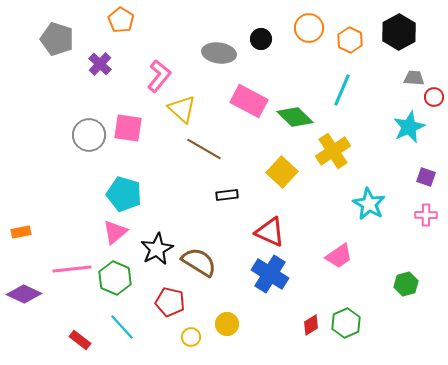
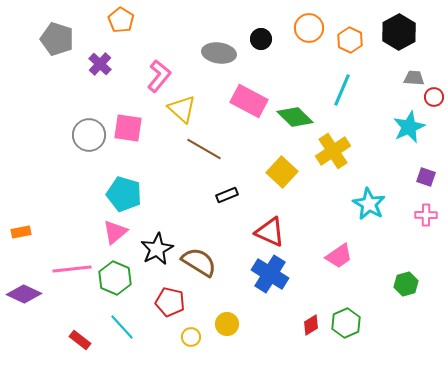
black rectangle at (227, 195): rotated 15 degrees counterclockwise
